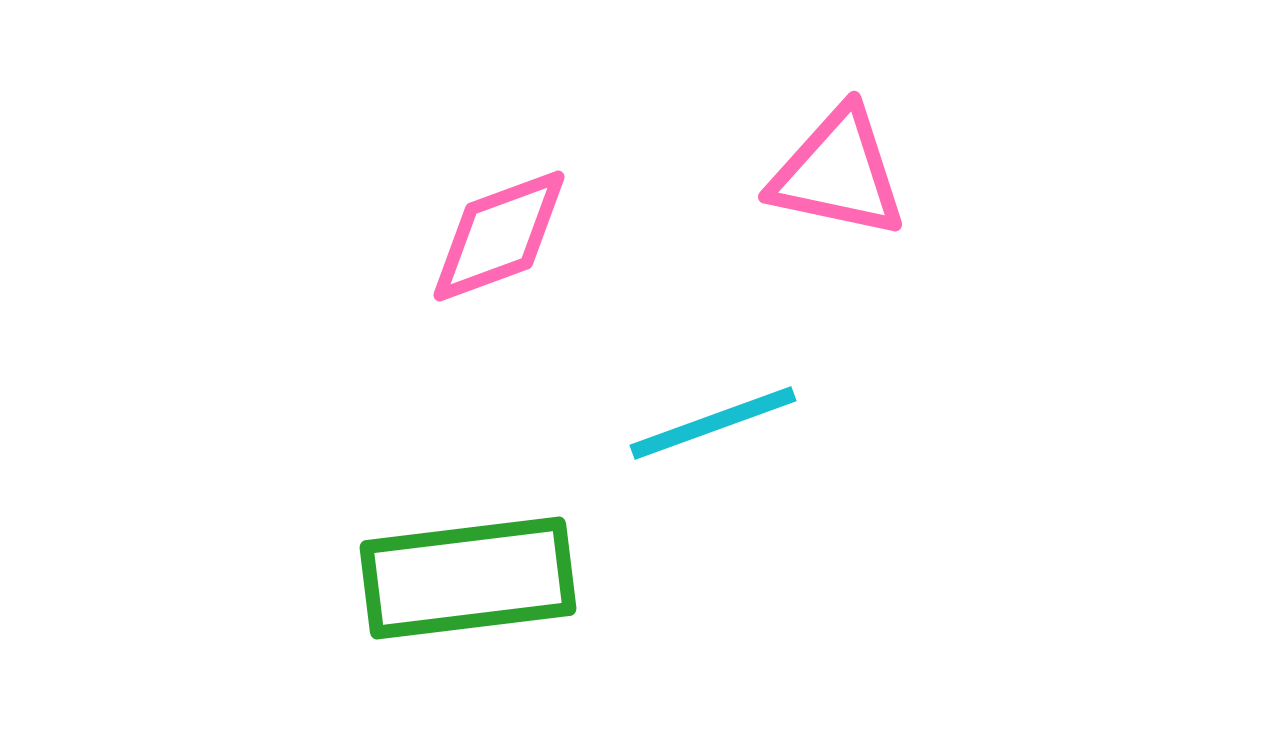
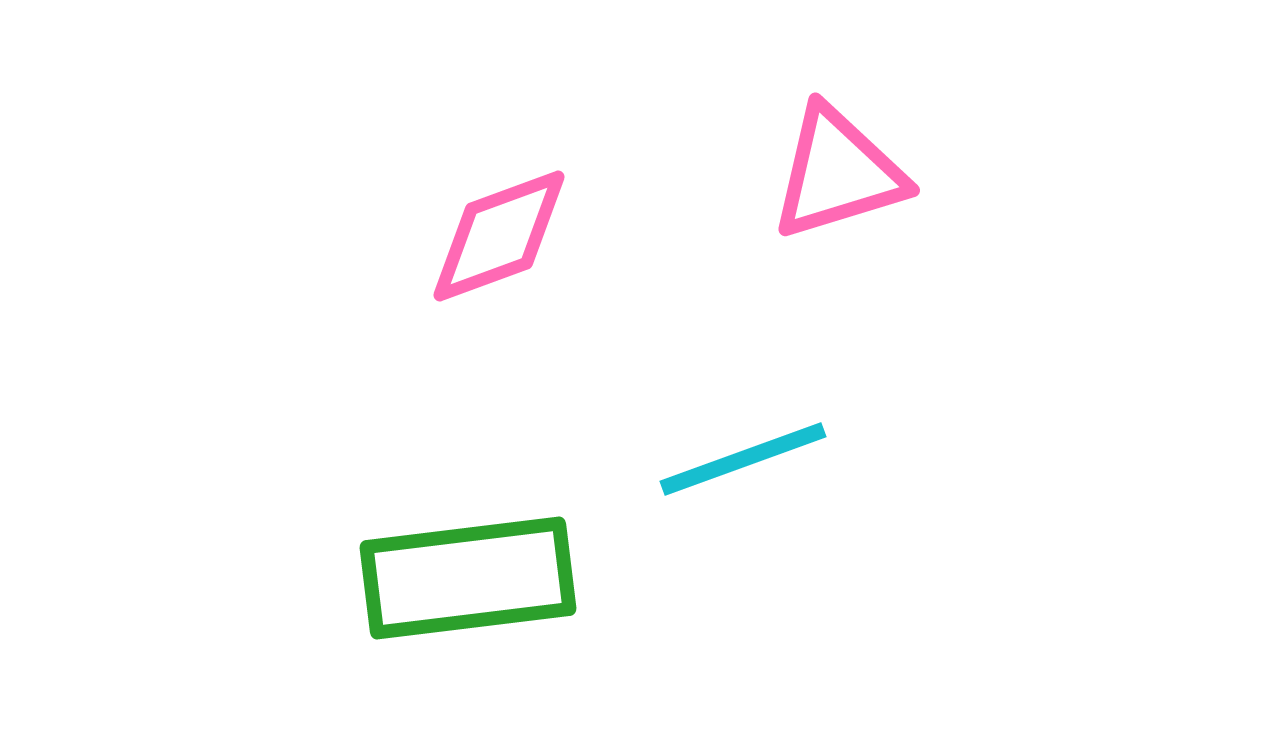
pink triangle: rotated 29 degrees counterclockwise
cyan line: moved 30 px right, 36 px down
